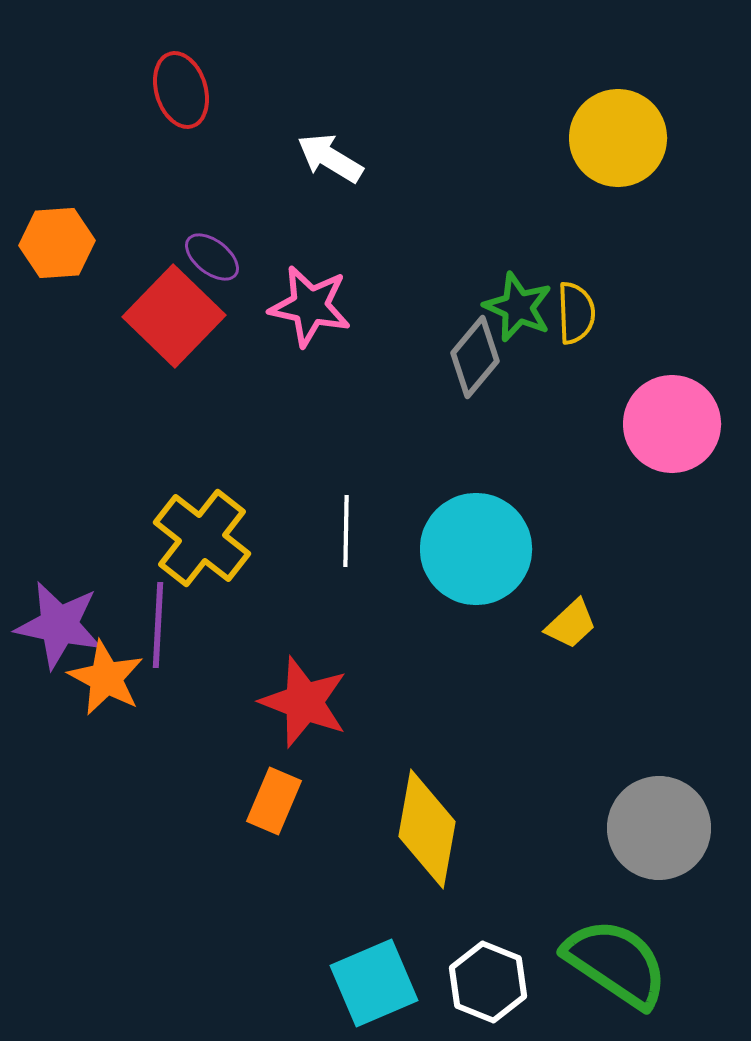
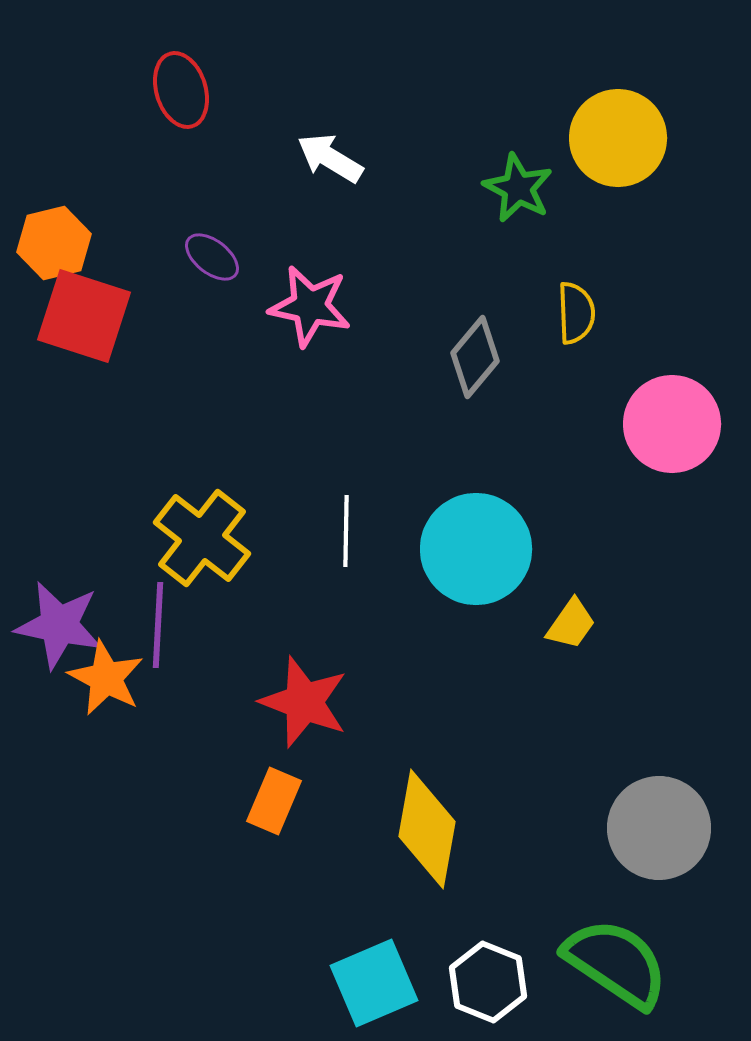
orange hexagon: moved 3 px left; rotated 10 degrees counterclockwise
green star: moved 119 px up; rotated 4 degrees clockwise
red square: moved 90 px left; rotated 26 degrees counterclockwise
yellow trapezoid: rotated 12 degrees counterclockwise
